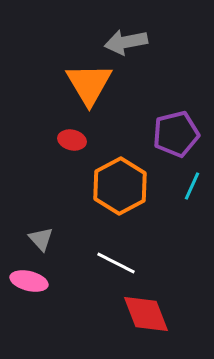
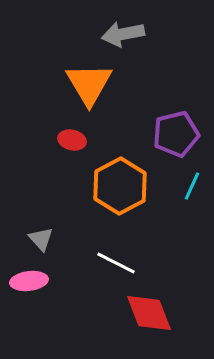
gray arrow: moved 3 px left, 8 px up
pink ellipse: rotated 21 degrees counterclockwise
red diamond: moved 3 px right, 1 px up
